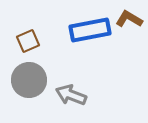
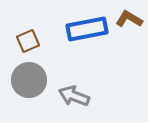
blue rectangle: moved 3 px left, 1 px up
gray arrow: moved 3 px right, 1 px down
